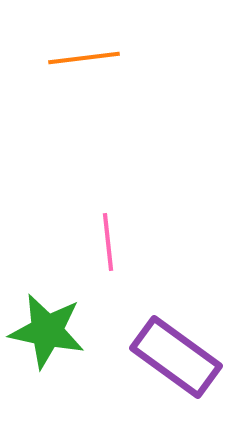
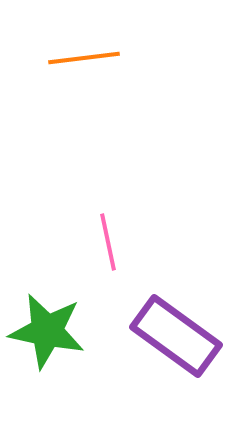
pink line: rotated 6 degrees counterclockwise
purple rectangle: moved 21 px up
